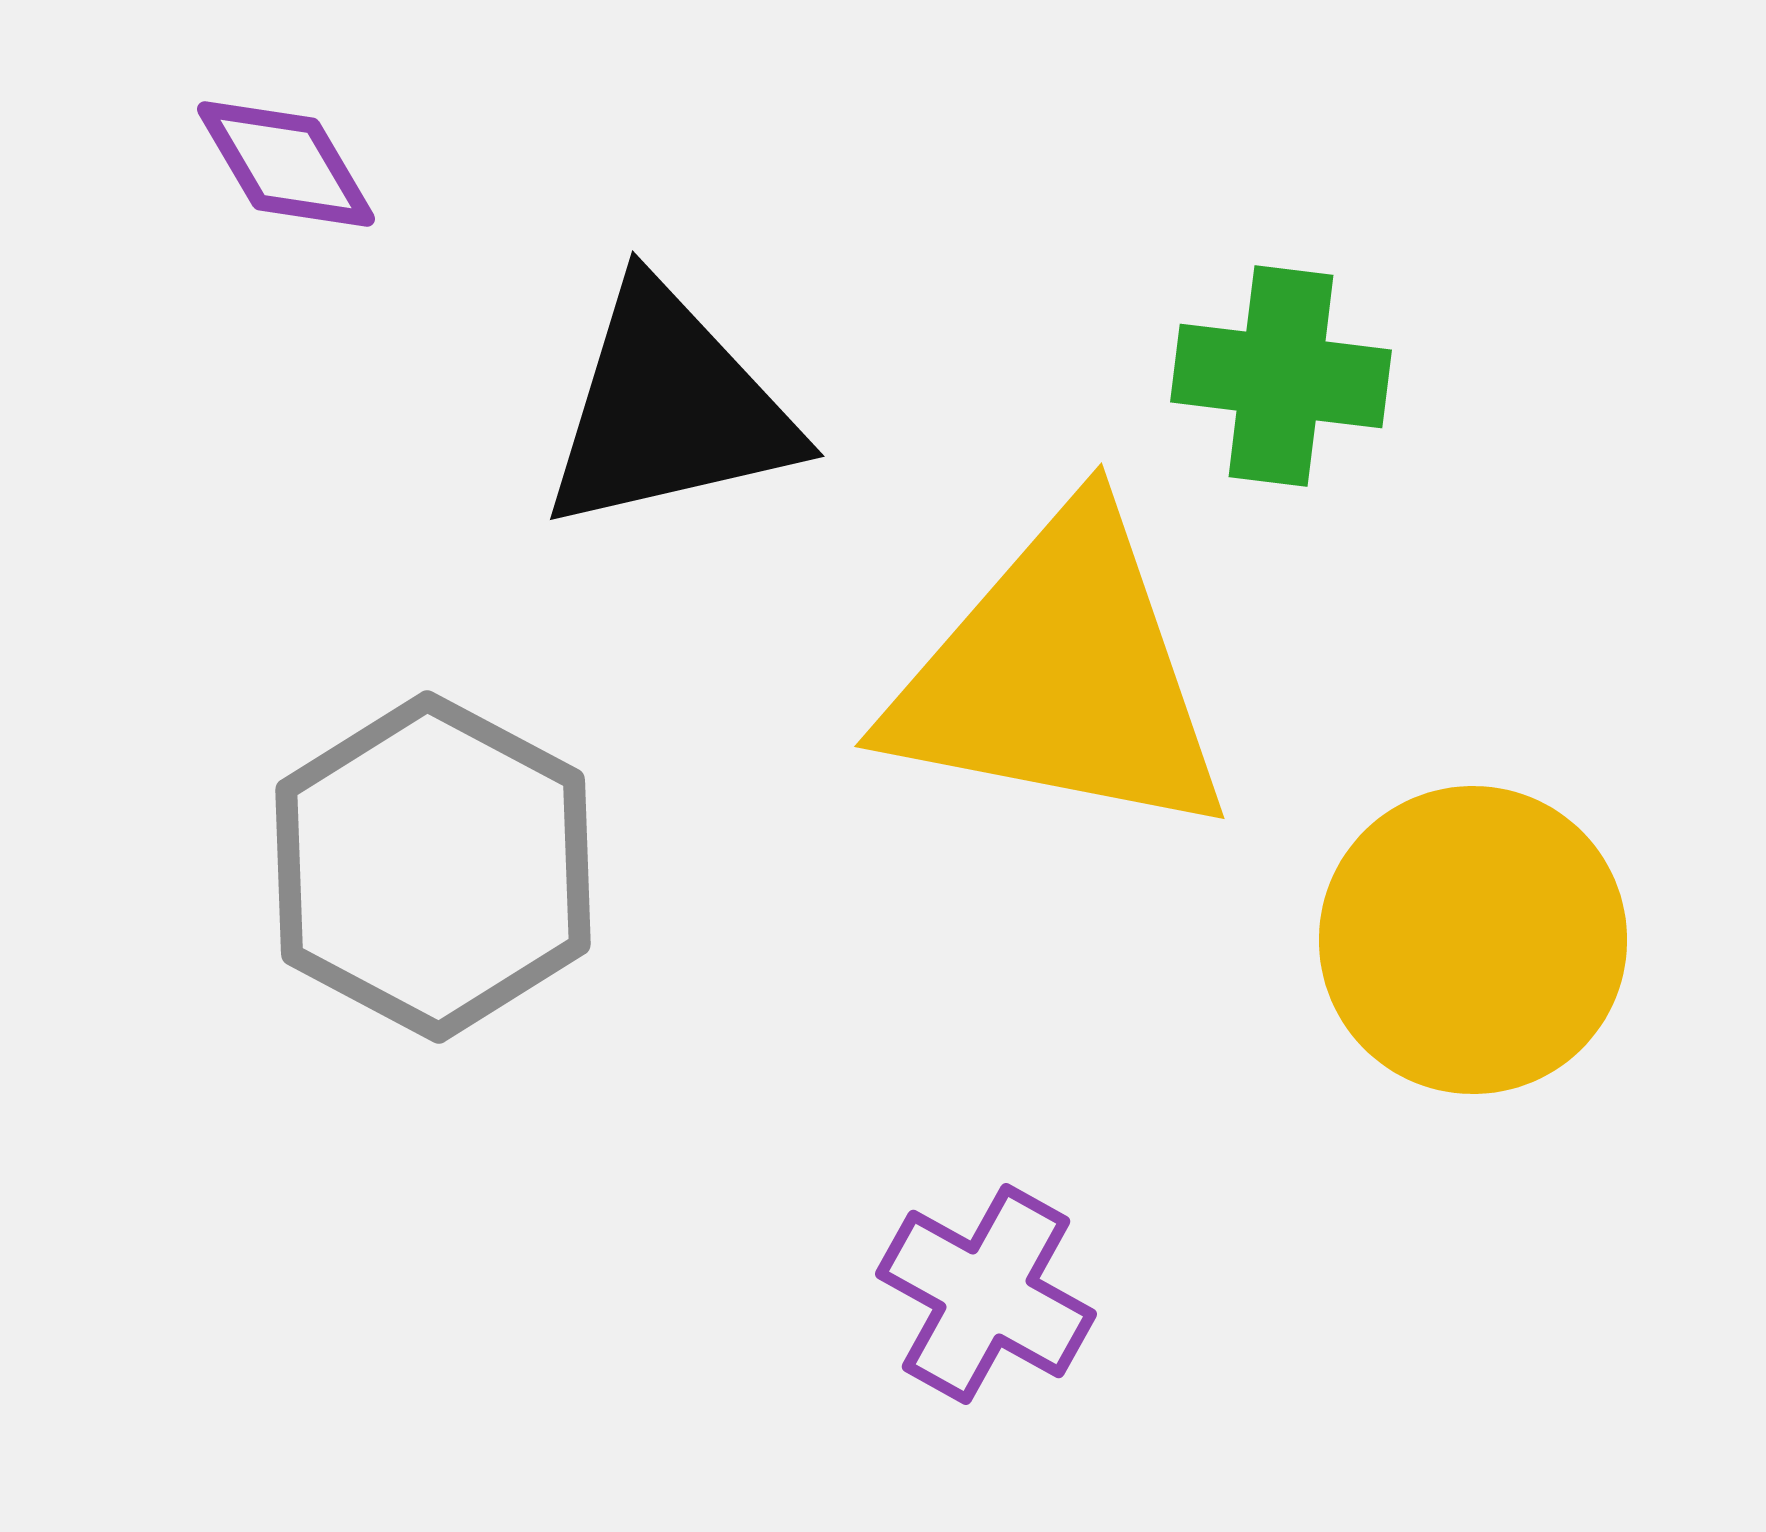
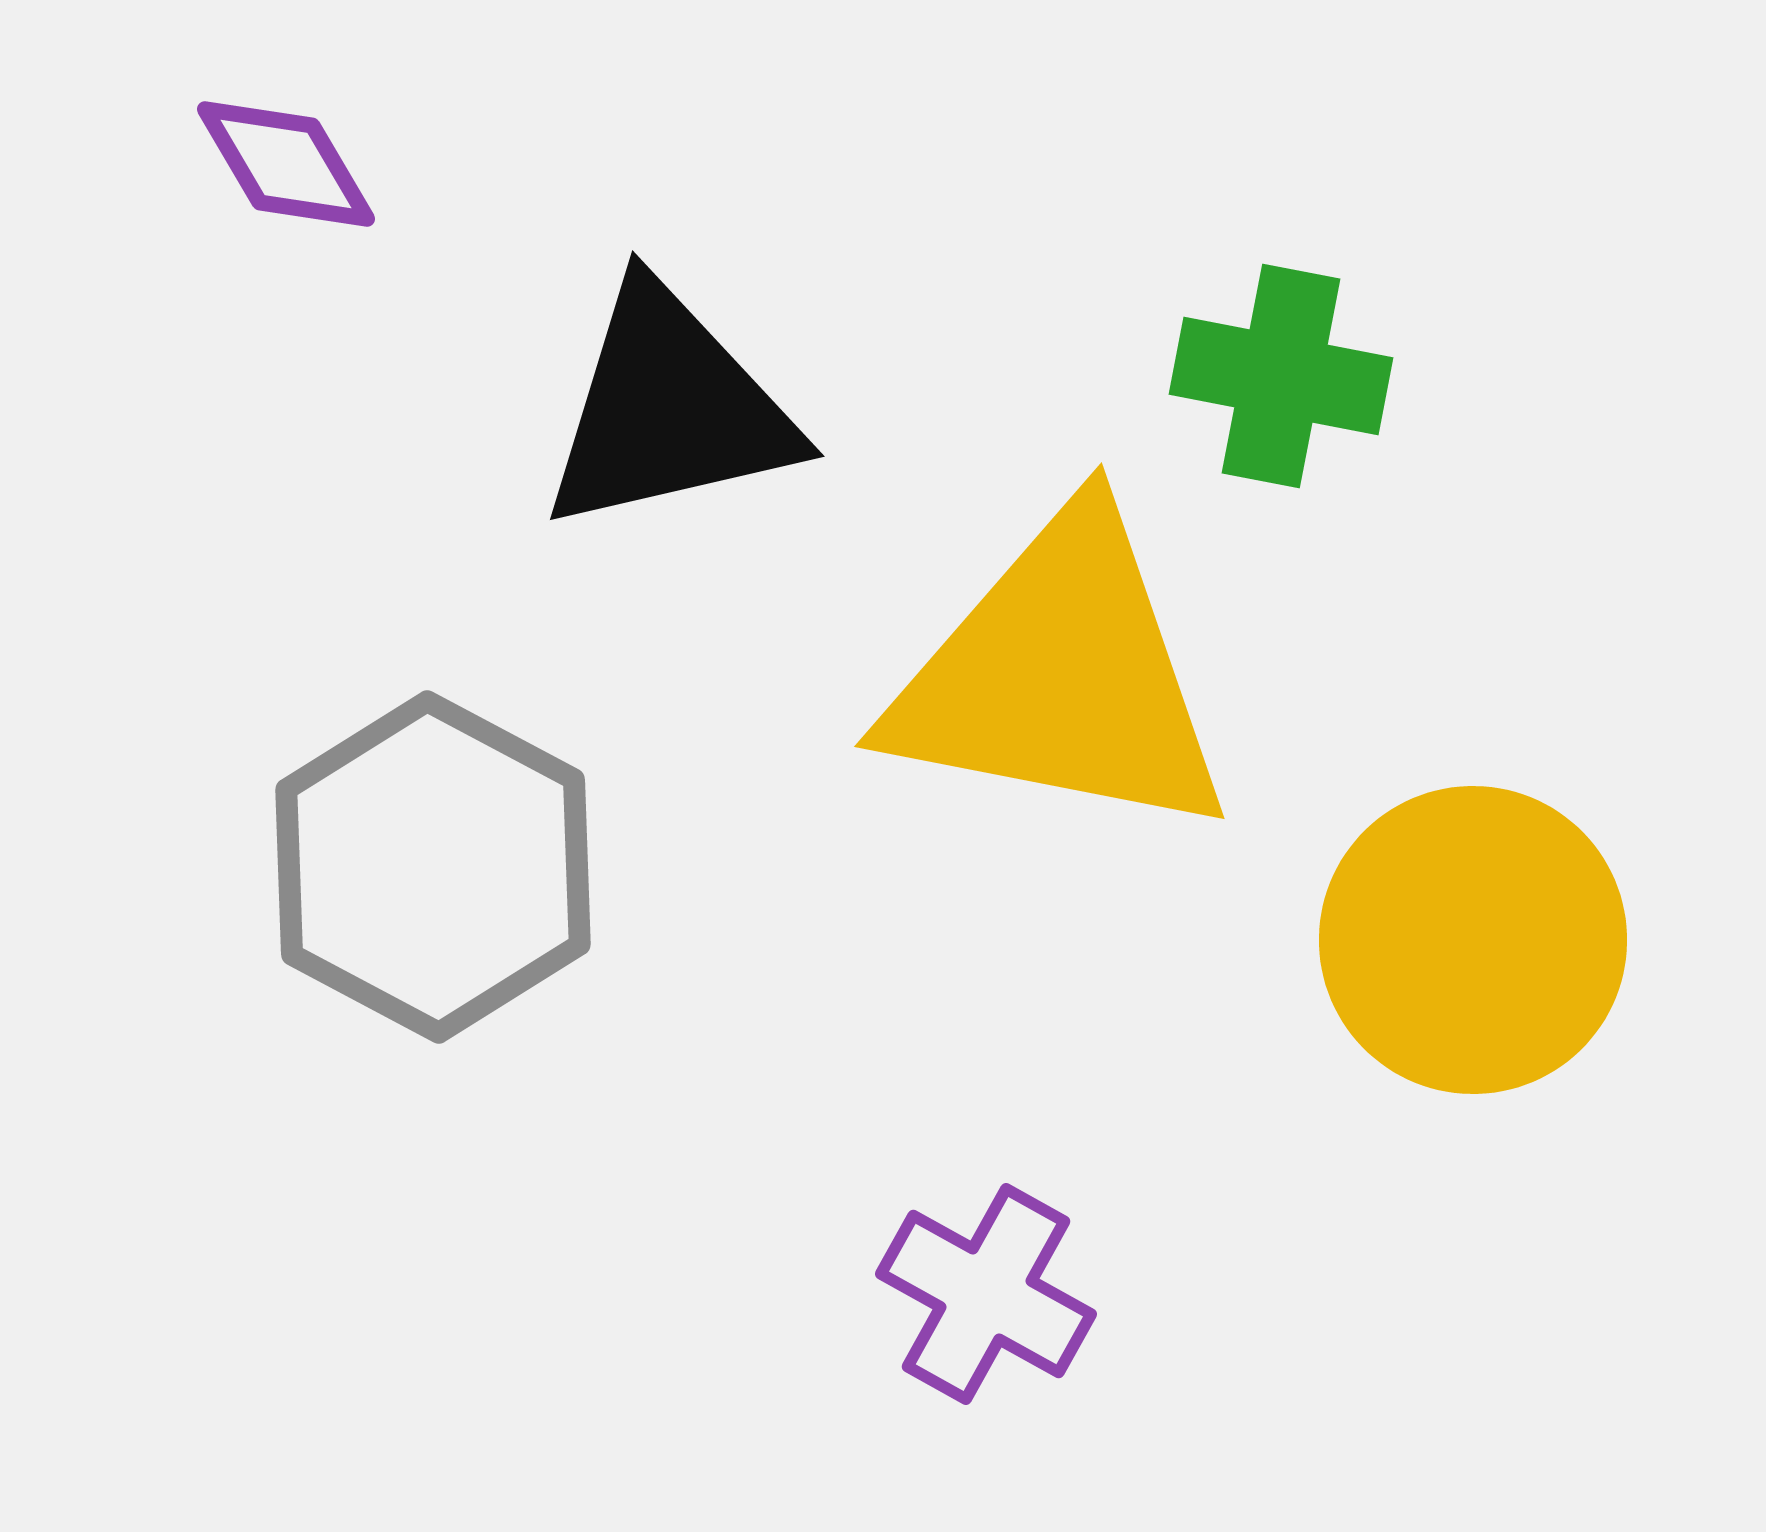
green cross: rotated 4 degrees clockwise
